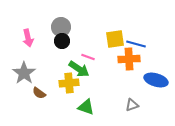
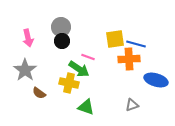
gray star: moved 1 px right, 3 px up
yellow cross: rotated 18 degrees clockwise
